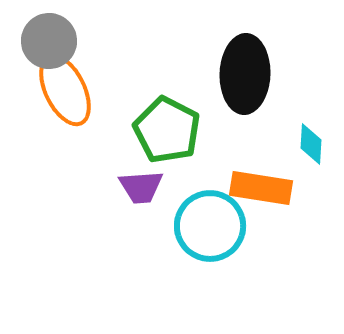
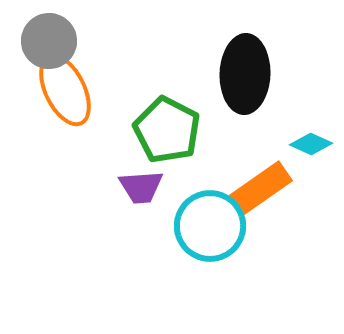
cyan diamond: rotated 69 degrees counterclockwise
orange rectangle: rotated 44 degrees counterclockwise
